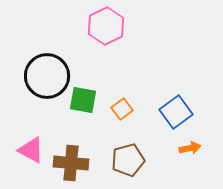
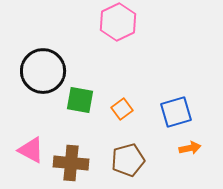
pink hexagon: moved 12 px right, 4 px up
black circle: moved 4 px left, 5 px up
green square: moved 3 px left
blue square: rotated 20 degrees clockwise
